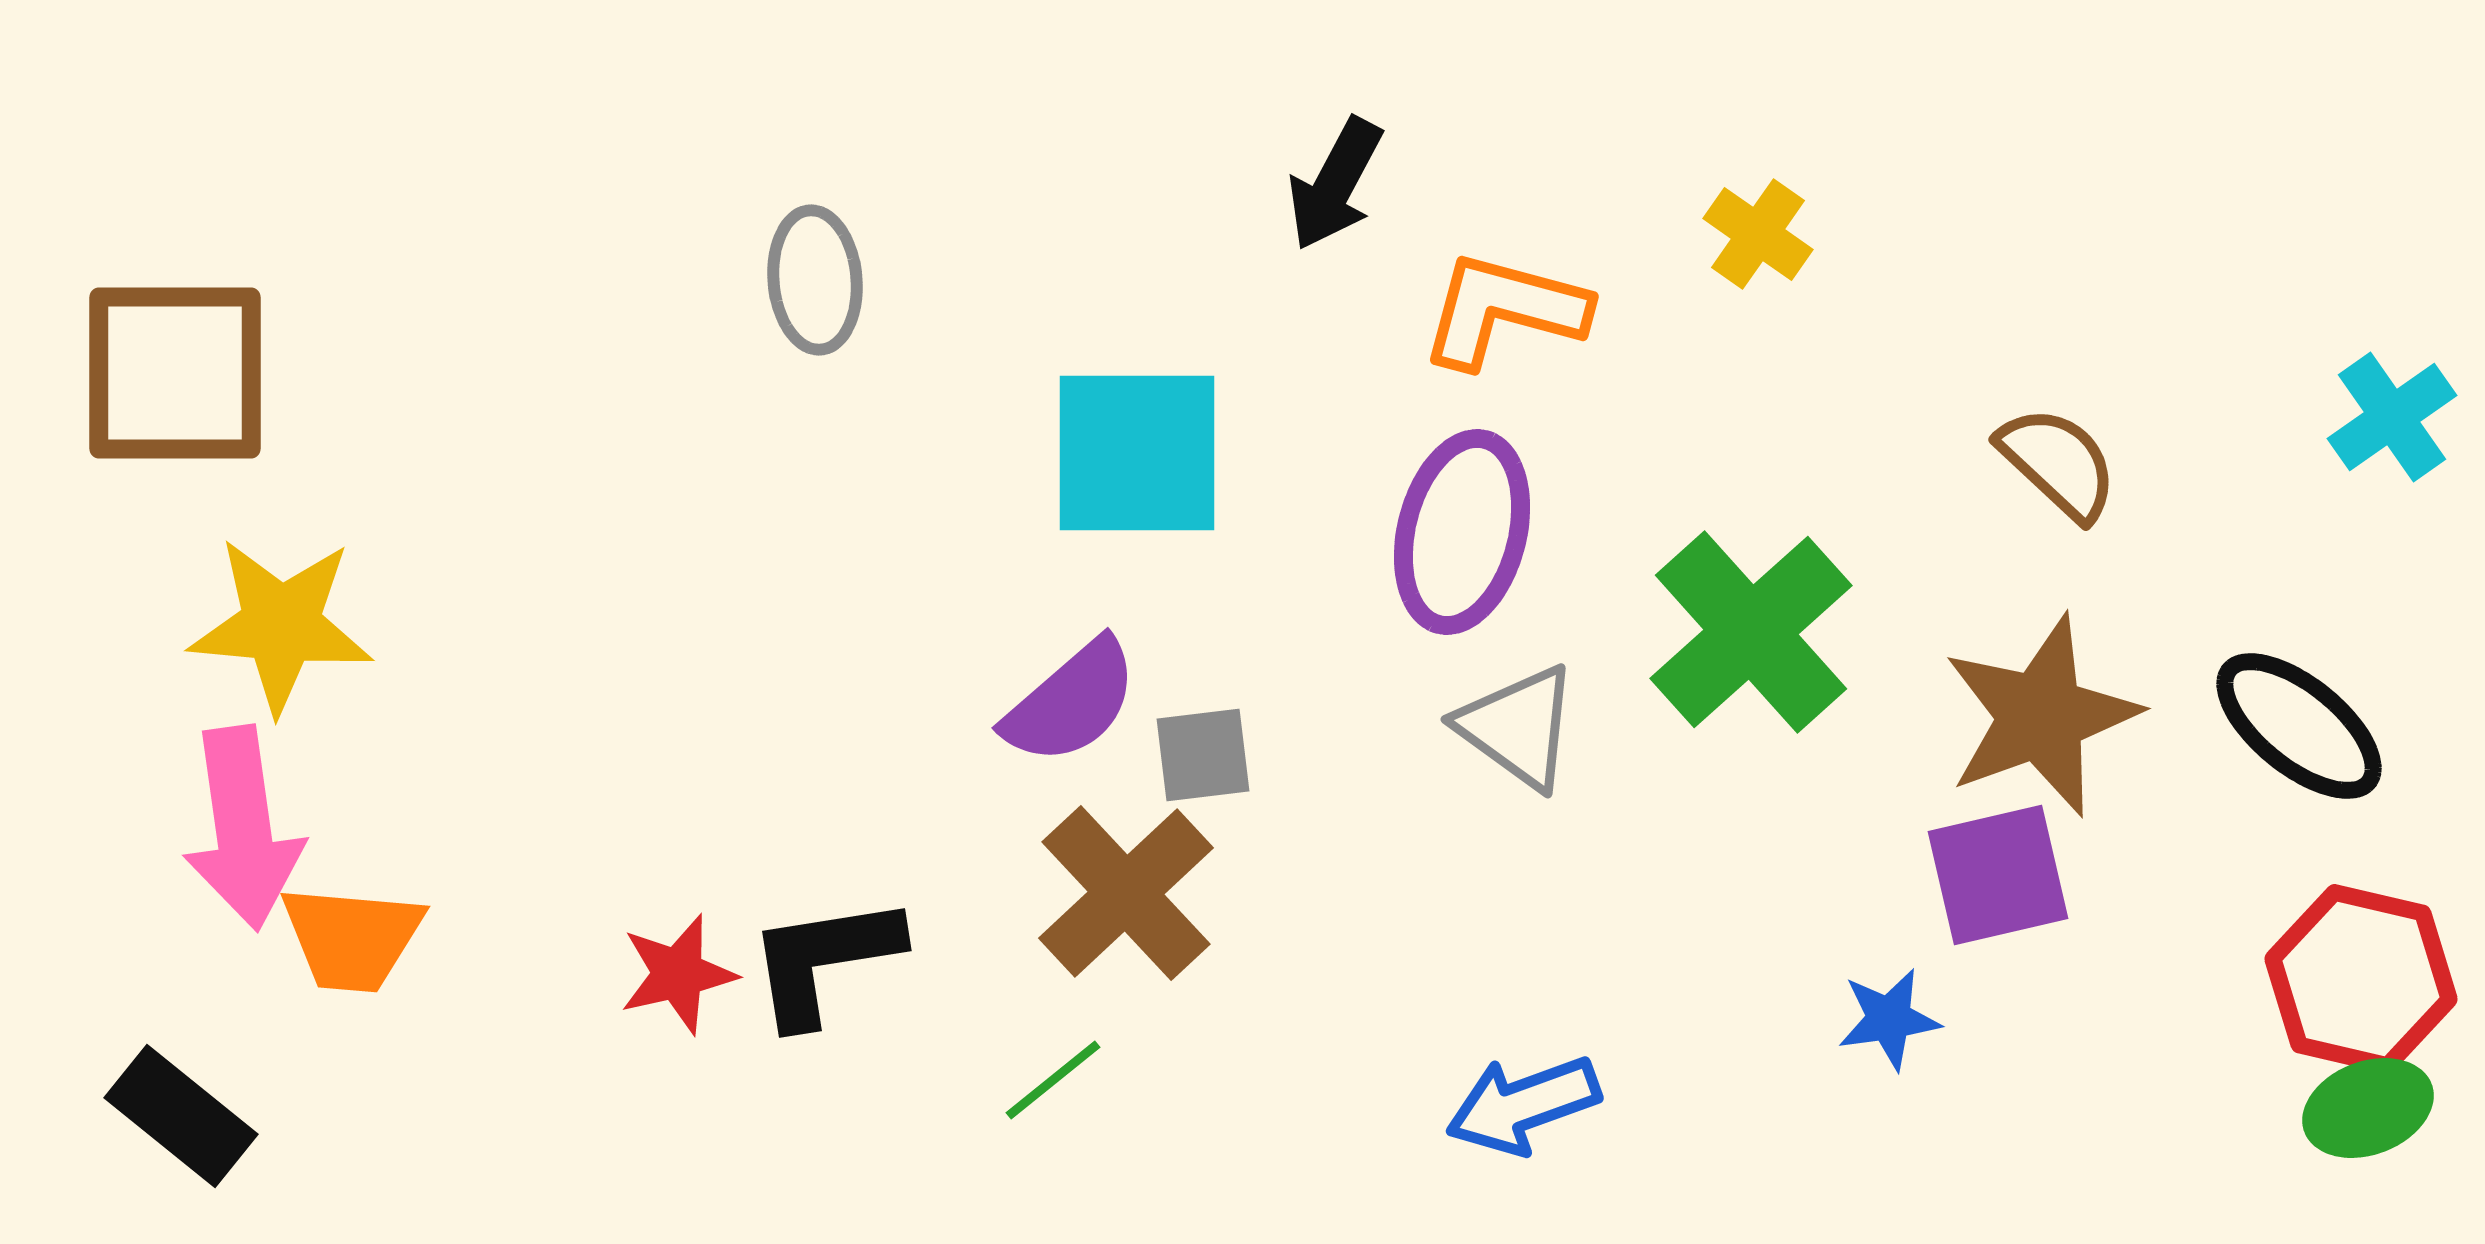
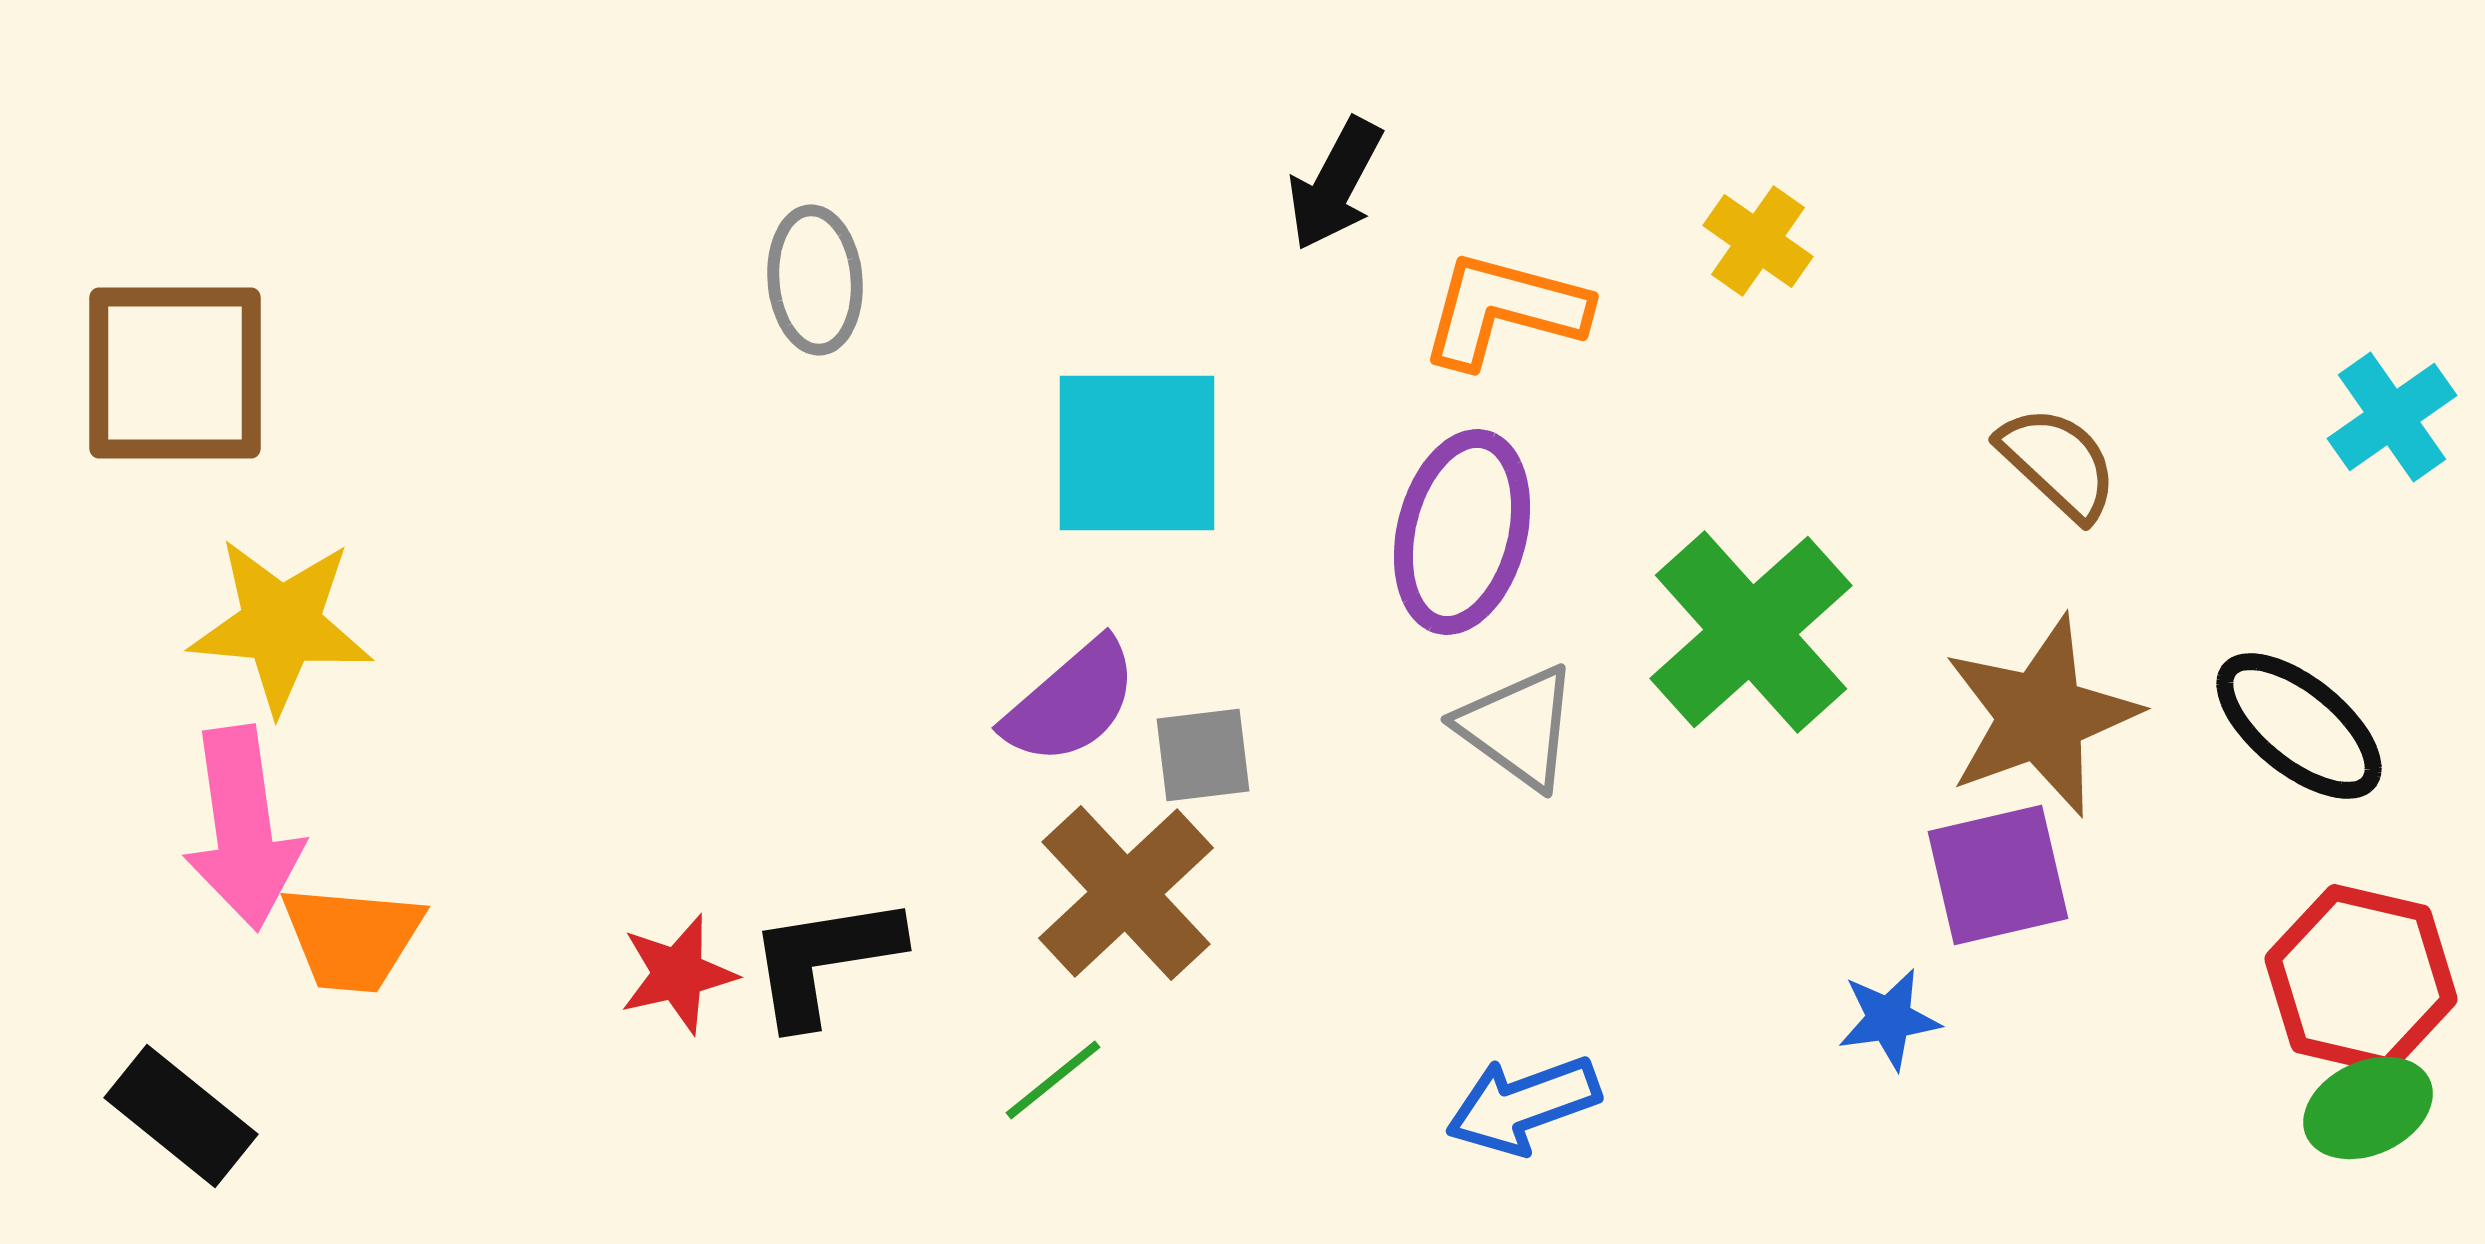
yellow cross: moved 7 px down
green ellipse: rotated 4 degrees counterclockwise
